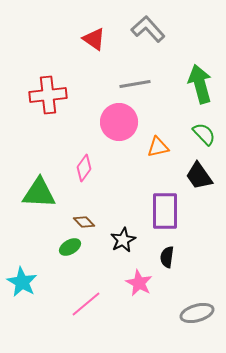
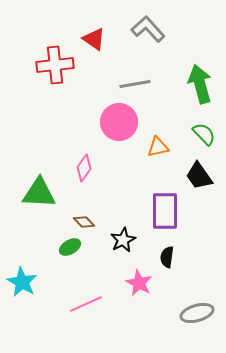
red cross: moved 7 px right, 30 px up
pink line: rotated 16 degrees clockwise
